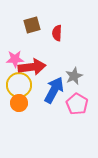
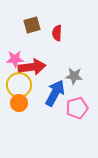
gray star: rotated 30 degrees clockwise
blue arrow: moved 1 px right, 3 px down
pink pentagon: moved 4 px down; rotated 25 degrees clockwise
